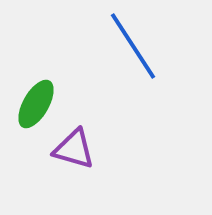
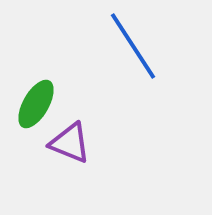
purple triangle: moved 4 px left, 6 px up; rotated 6 degrees clockwise
